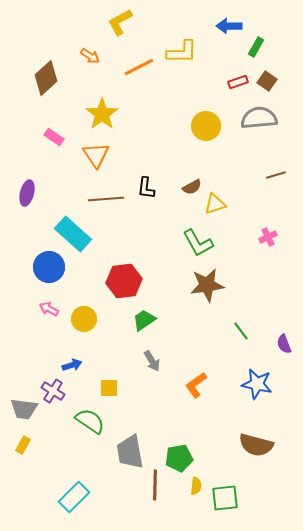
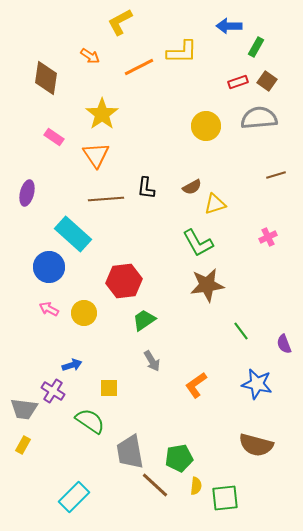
brown diamond at (46, 78): rotated 40 degrees counterclockwise
yellow circle at (84, 319): moved 6 px up
brown line at (155, 485): rotated 48 degrees counterclockwise
